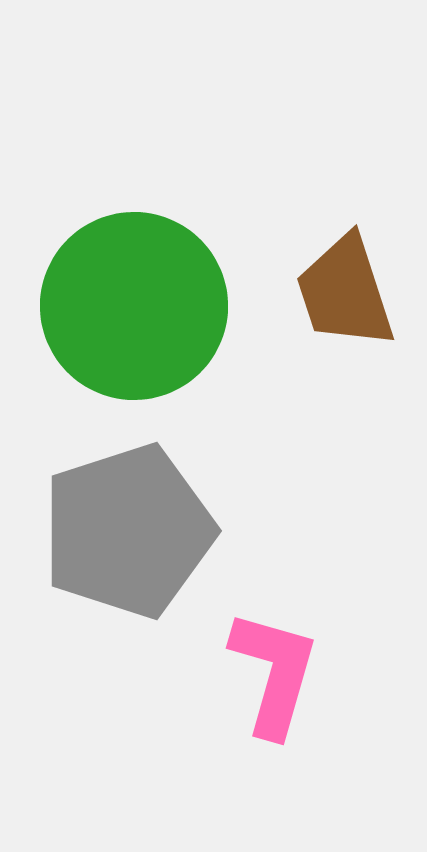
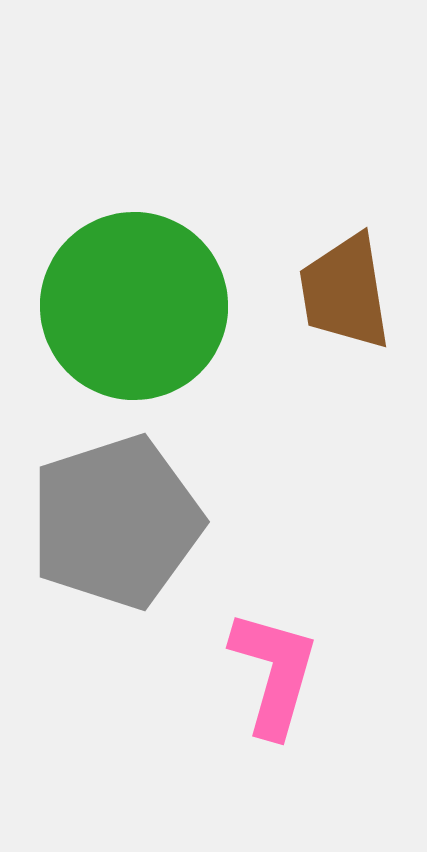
brown trapezoid: rotated 9 degrees clockwise
gray pentagon: moved 12 px left, 9 px up
